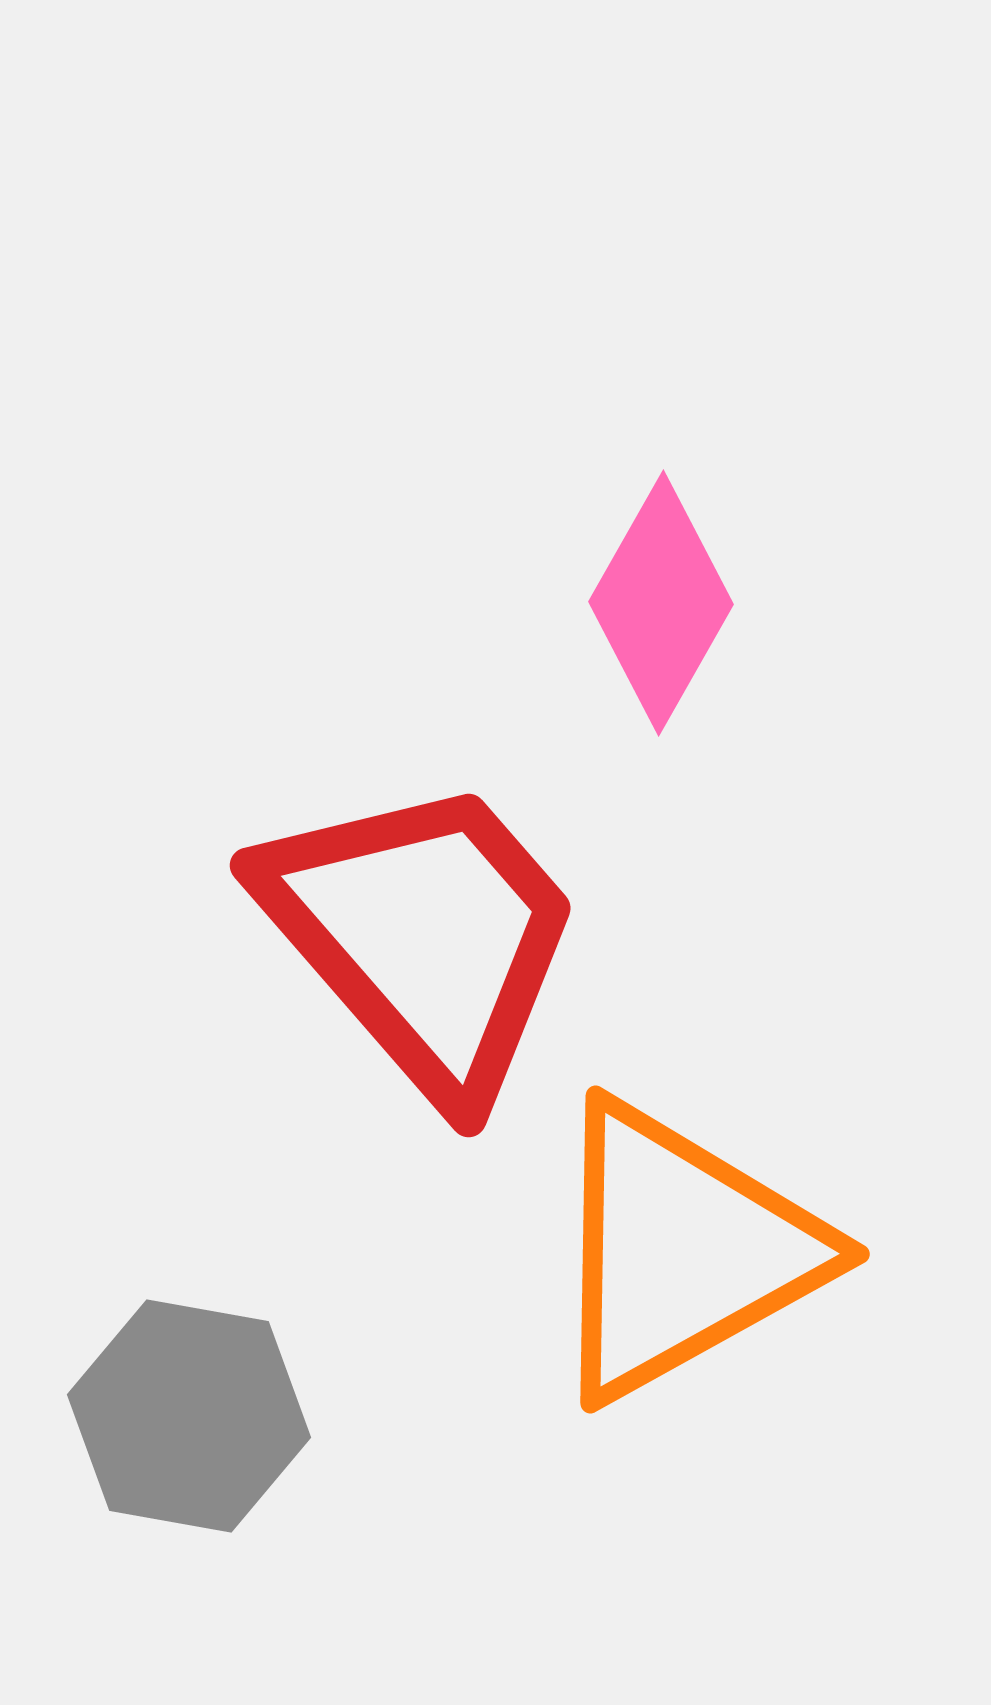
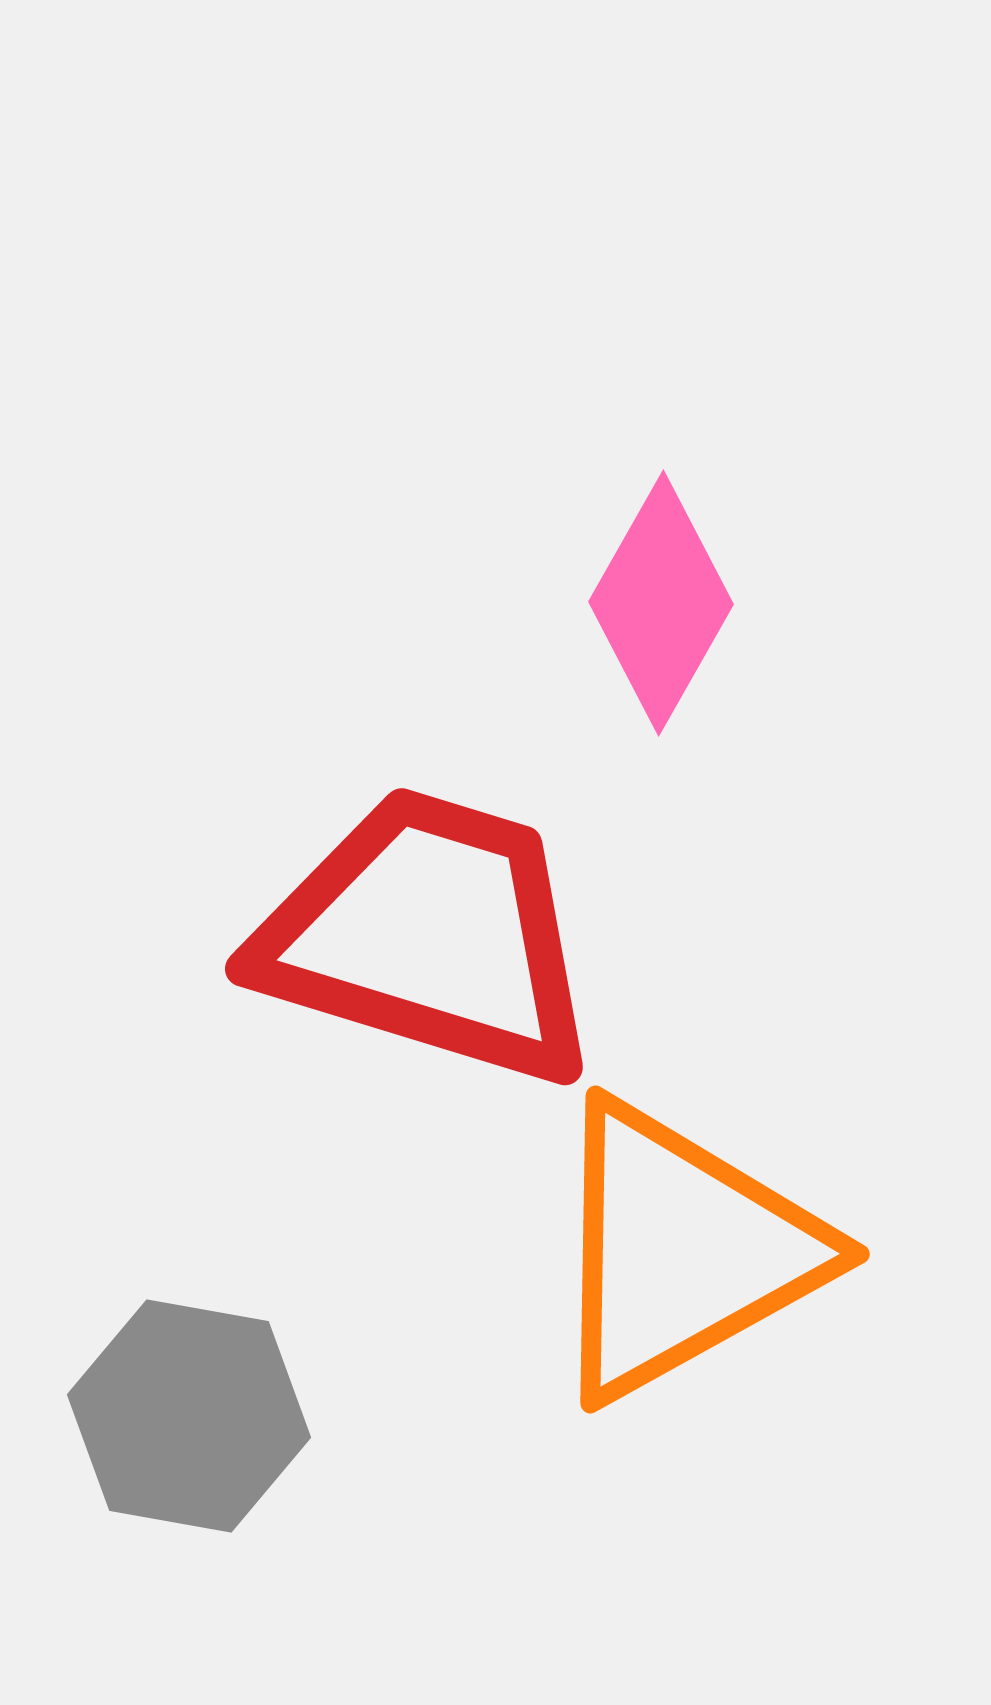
red trapezoid: moved 6 px right; rotated 32 degrees counterclockwise
